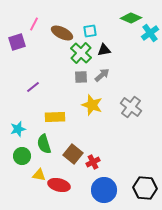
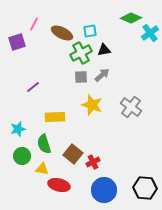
green cross: rotated 20 degrees clockwise
yellow triangle: moved 3 px right, 6 px up
